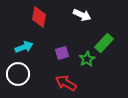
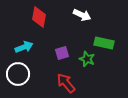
green rectangle: rotated 60 degrees clockwise
green star: rotated 21 degrees counterclockwise
red arrow: rotated 20 degrees clockwise
